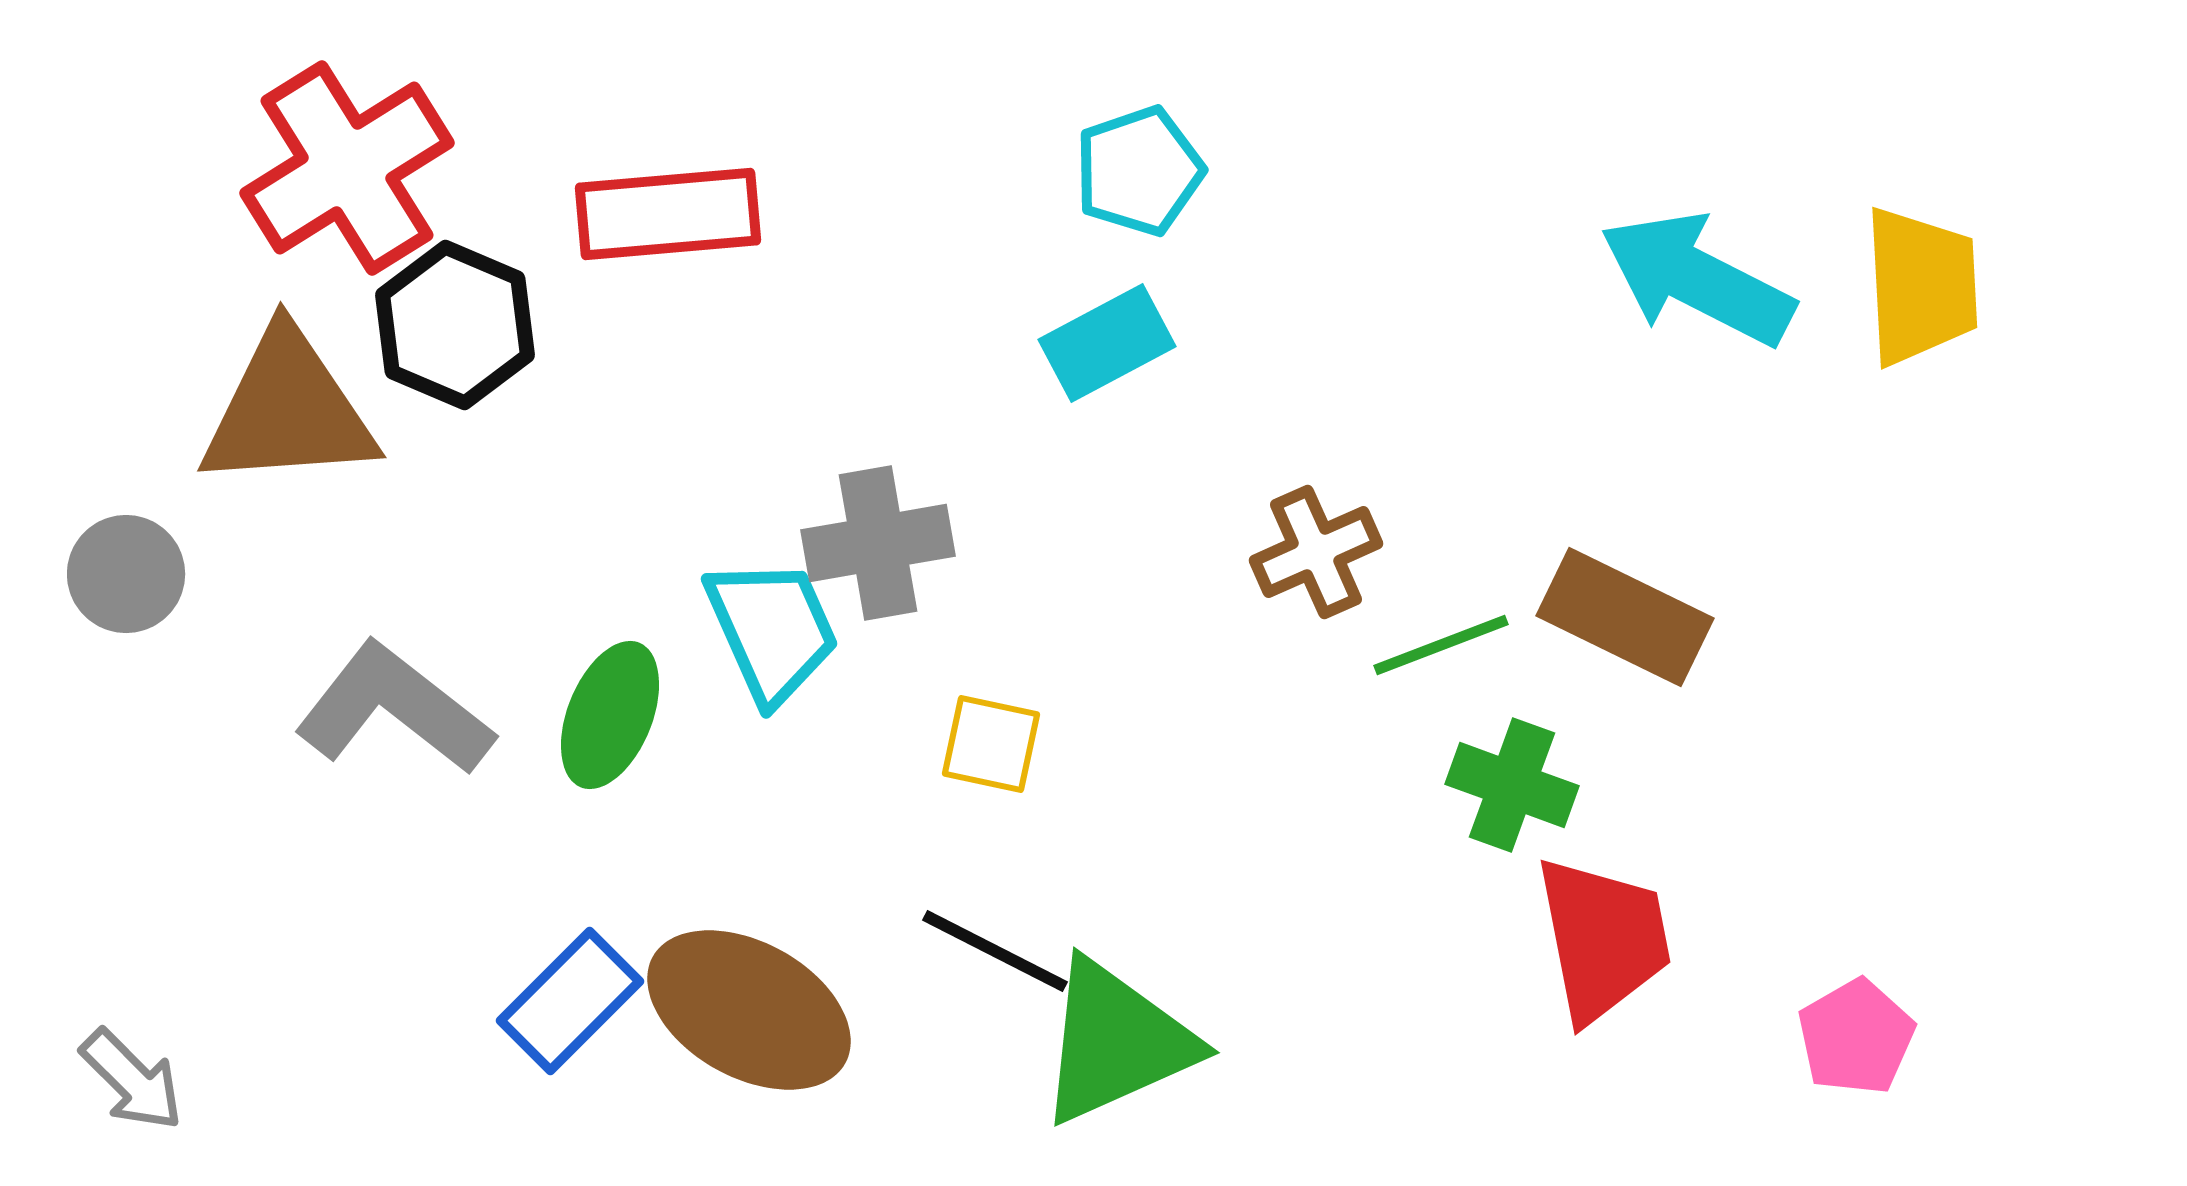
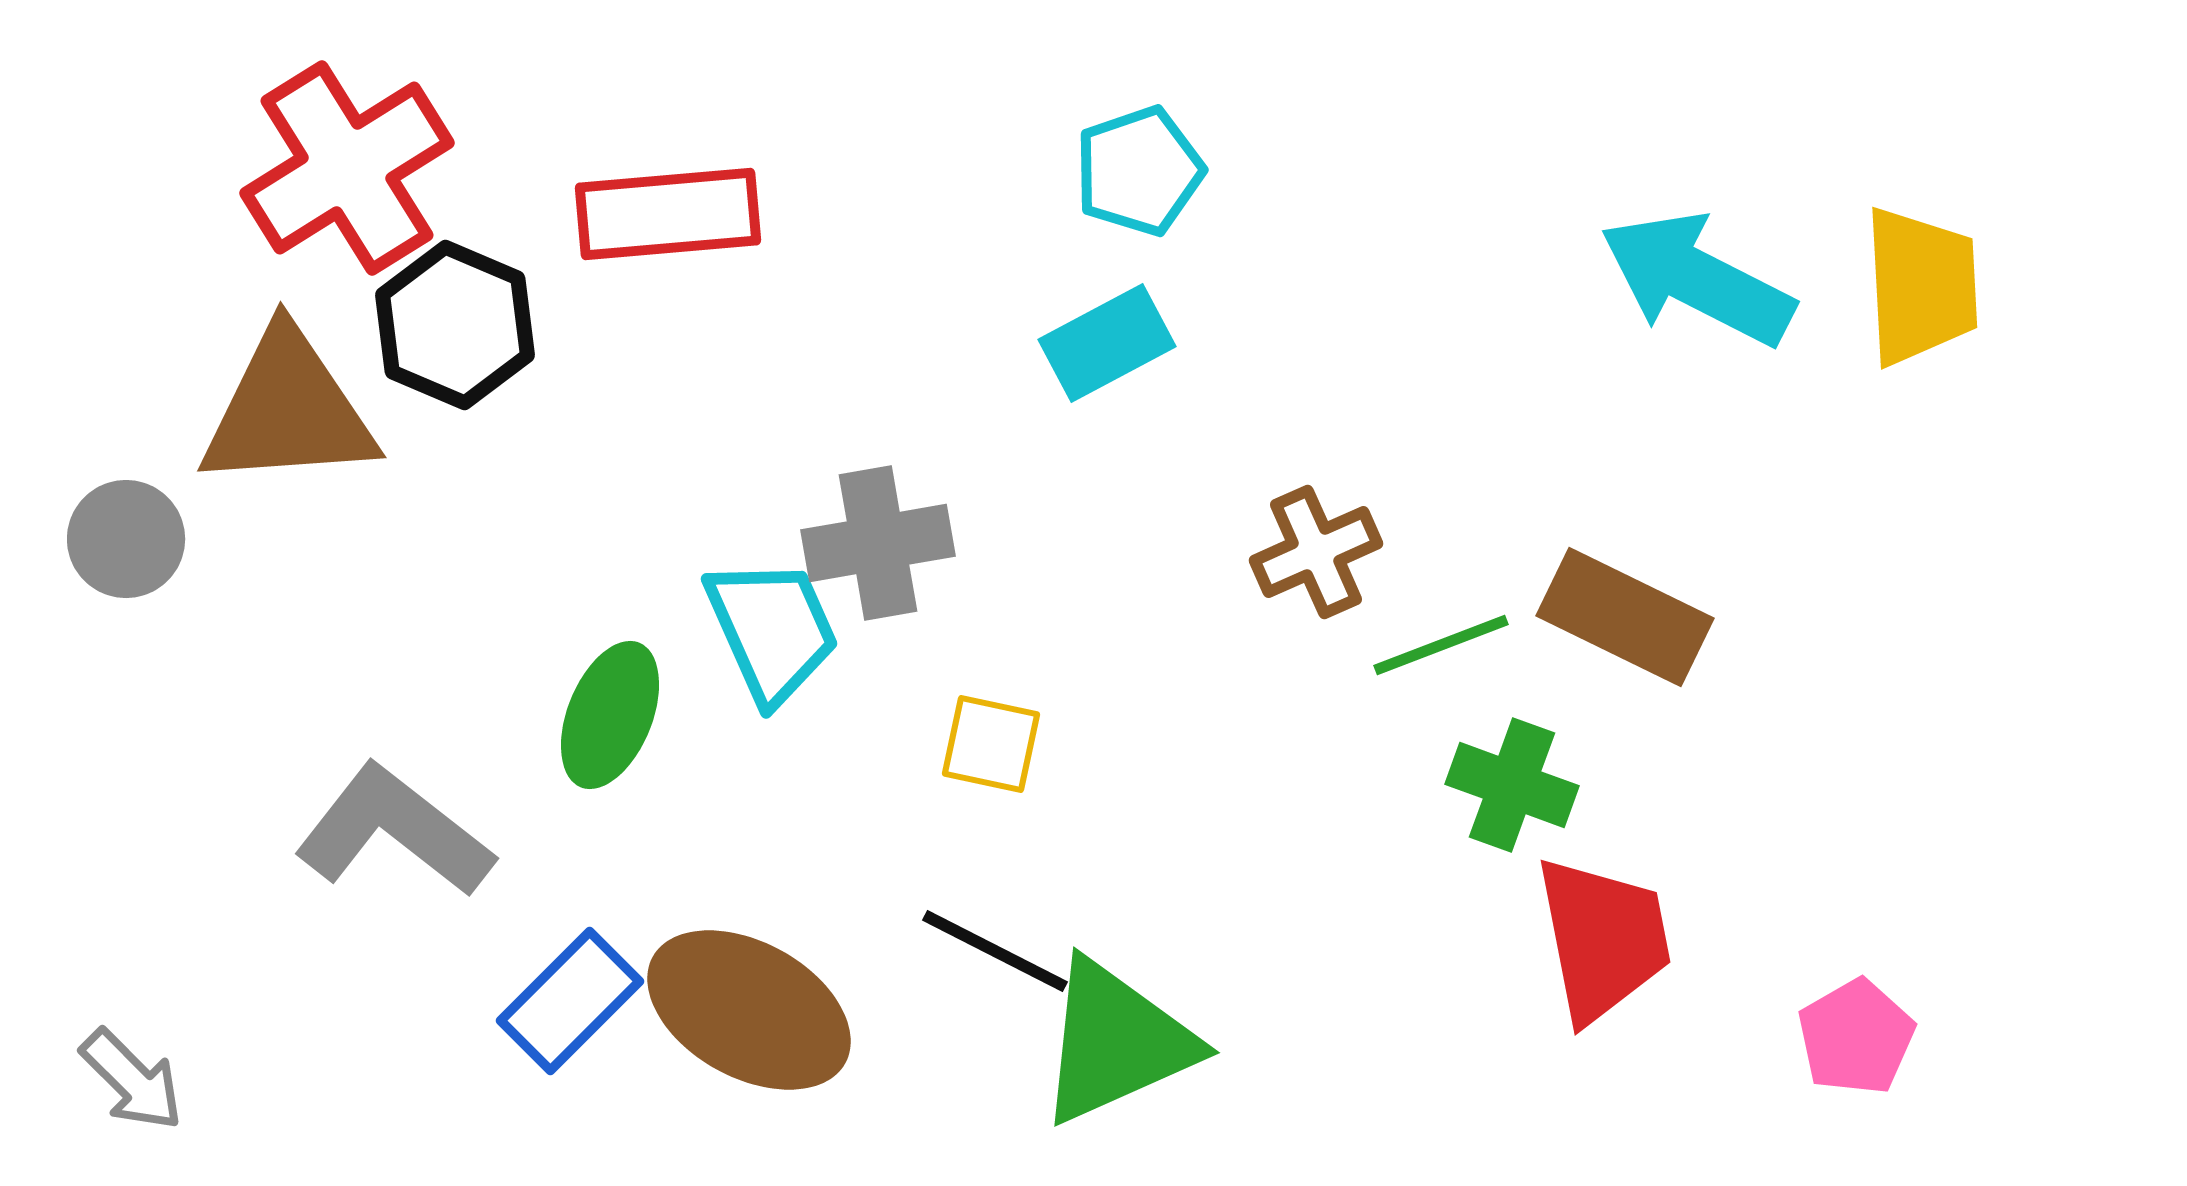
gray circle: moved 35 px up
gray L-shape: moved 122 px down
